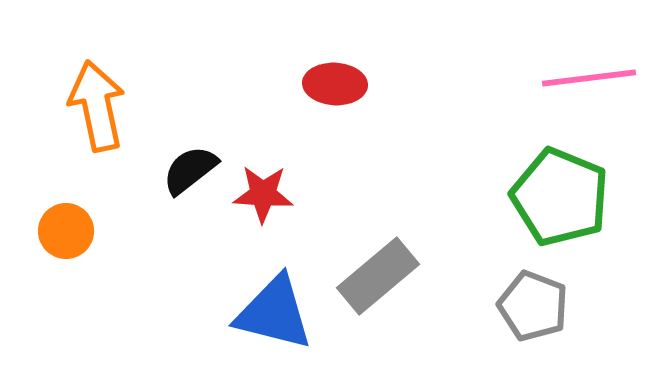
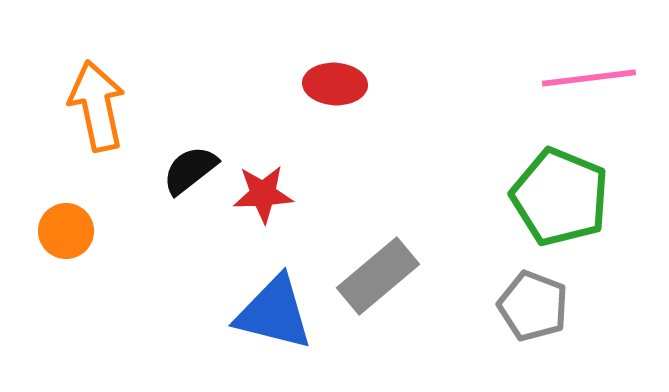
red star: rotated 6 degrees counterclockwise
